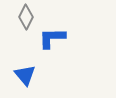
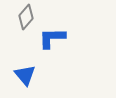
gray diamond: rotated 15 degrees clockwise
